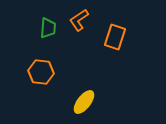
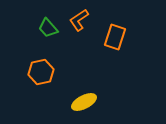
green trapezoid: rotated 135 degrees clockwise
orange hexagon: rotated 20 degrees counterclockwise
yellow ellipse: rotated 25 degrees clockwise
